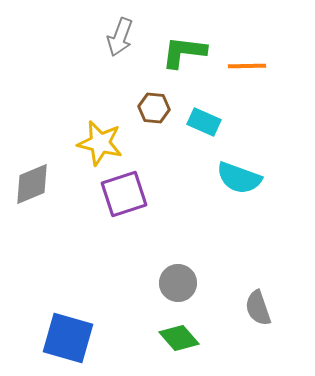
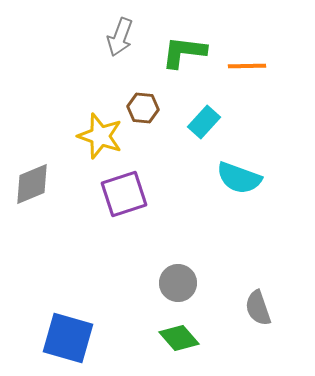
brown hexagon: moved 11 px left
cyan rectangle: rotated 72 degrees counterclockwise
yellow star: moved 7 px up; rotated 6 degrees clockwise
